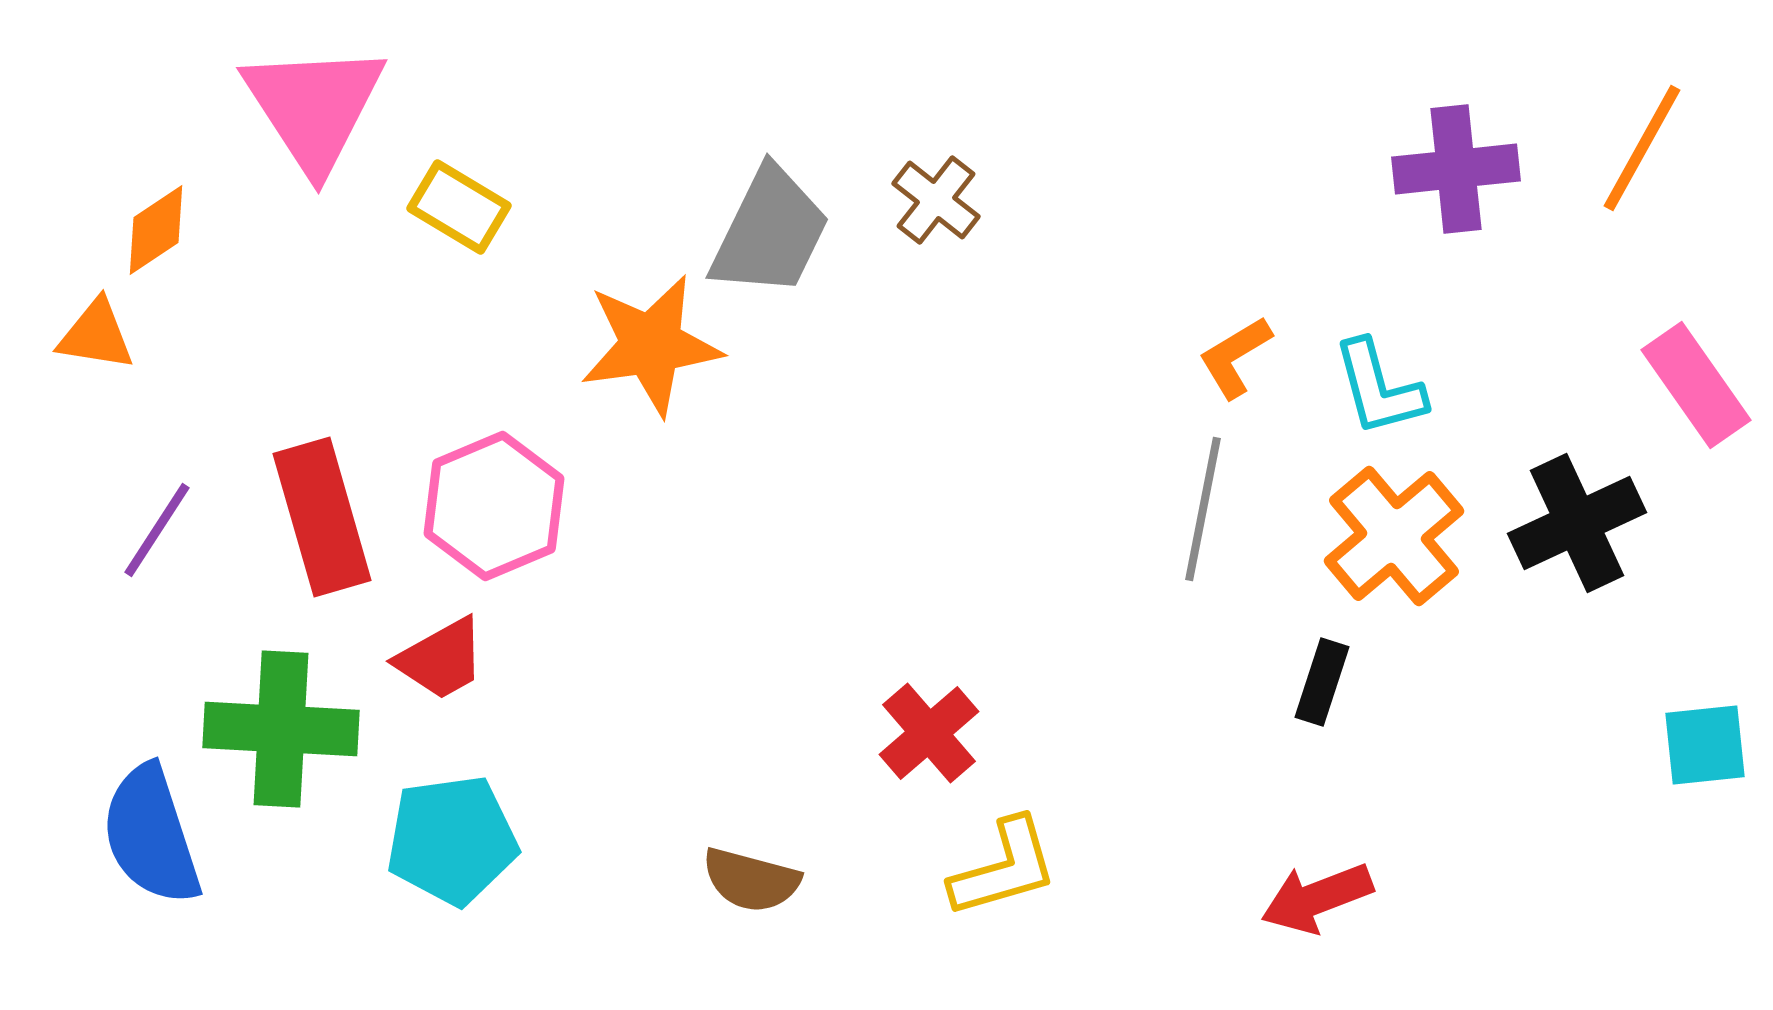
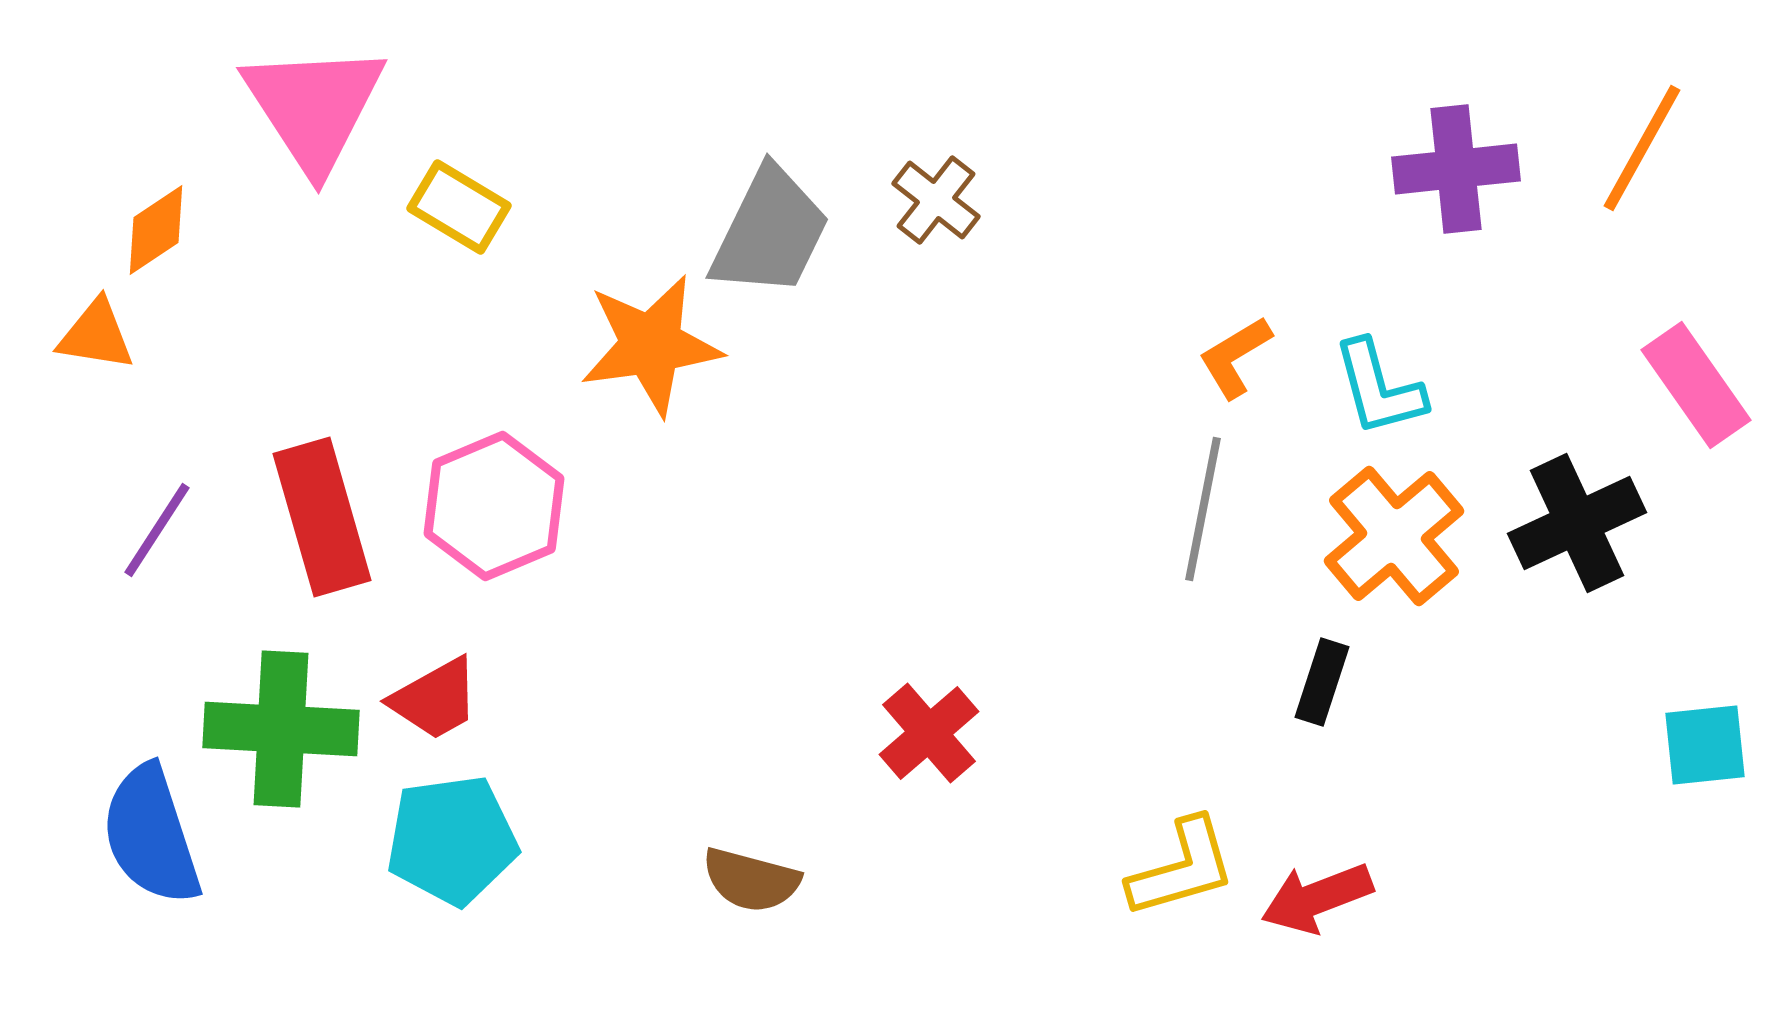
red trapezoid: moved 6 px left, 40 px down
yellow L-shape: moved 178 px right
